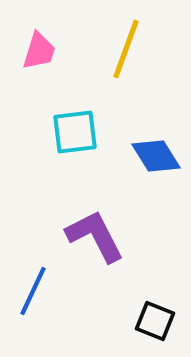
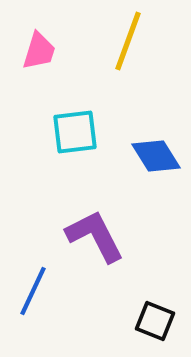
yellow line: moved 2 px right, 8 px up
